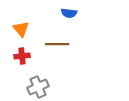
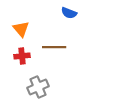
blue semicircle: rotated 14 degrees clockwise
brown line: moved 3 px left, 3 px down
